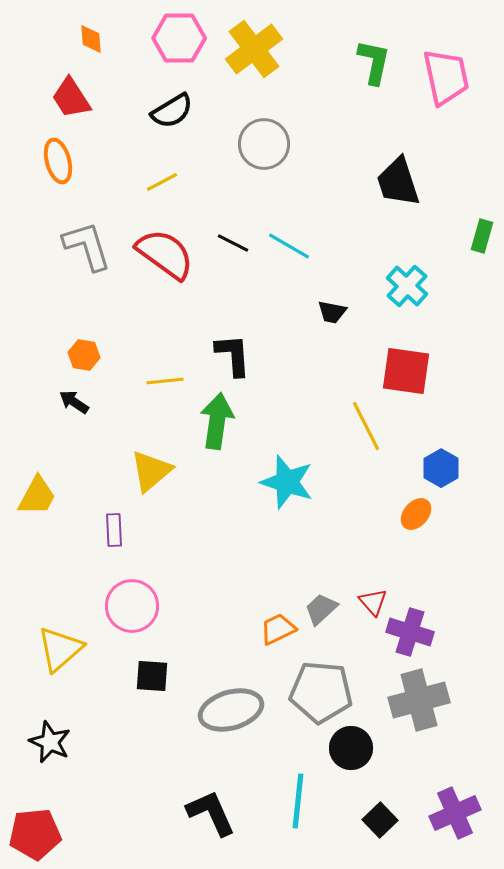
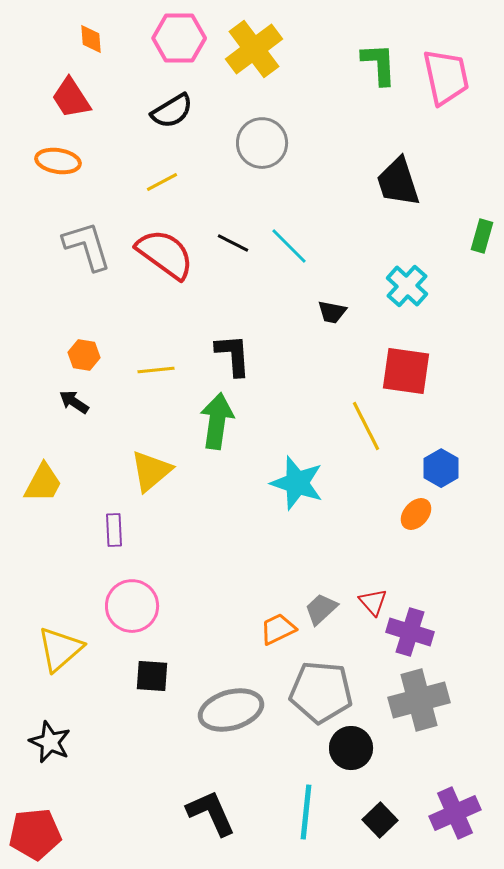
green L-shape at (374, 62): moved 5 px right, 2 px down; rotated 15 degrees counterclockwise
gray circle at (264, 144): moved 2 px left, 1 px up
orange ellipse at (58, 161): rotated 66 degrees counterclockwise
cyan line at (289, 246): rotated 15 degrees clockwise
yellow line at (165, 381): moved 9 px left, 11 px up
cyan star at (287, 482): moved 10 px right, 1 px down
yellow trapezoid at (37, 496): moved 6 px right, 13 px up
cyan line at (298, 801): moved 8 px right, 11 px down
